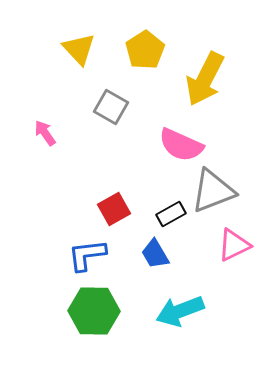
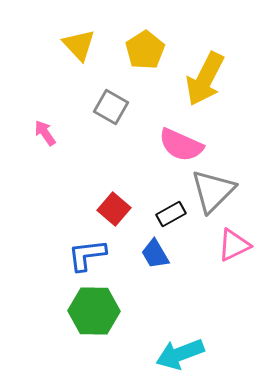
yellow triangle: moved 4 px up
gray triangle: rotated 24 degrees counterclockwise
red square: rotated 20 degrees counterclockwise
cyan arrow: moved 43 px down
